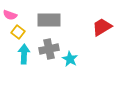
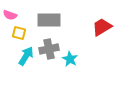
yellow square: moved 1 px right, 1 px down; rotated 24 degrees counterclockwise
cyan arrow: moved 2 px right, 2 px down; rotated 30 degrees clockwise
